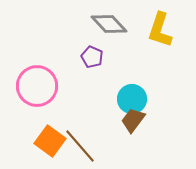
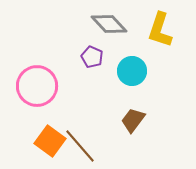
cyan circle: moved 28 px up
